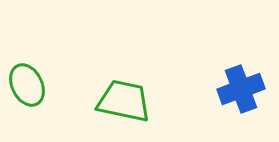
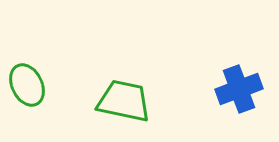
blue cross: moved 2 px left
